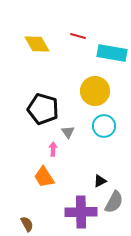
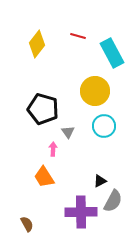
yellow diamond: rotated 68 degrees clockwise
cyan rectangle: rotated 52 degrees clockwise
gray semicircle: moved 1 px left, 1 px up
